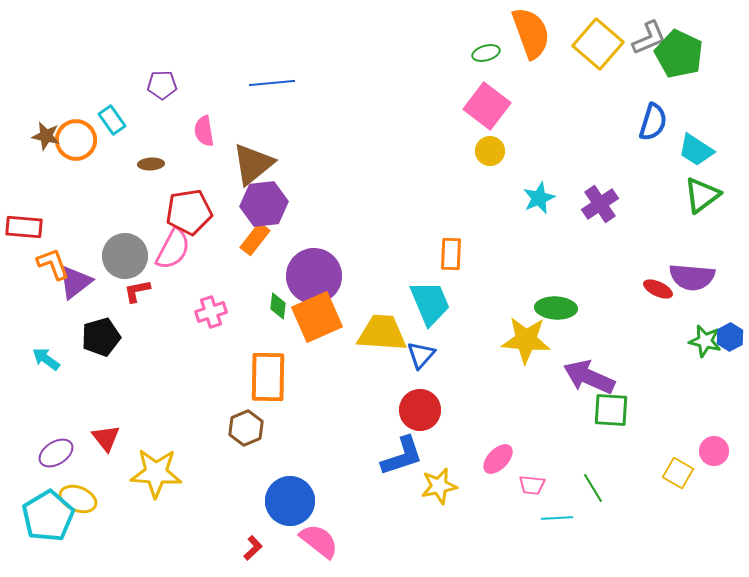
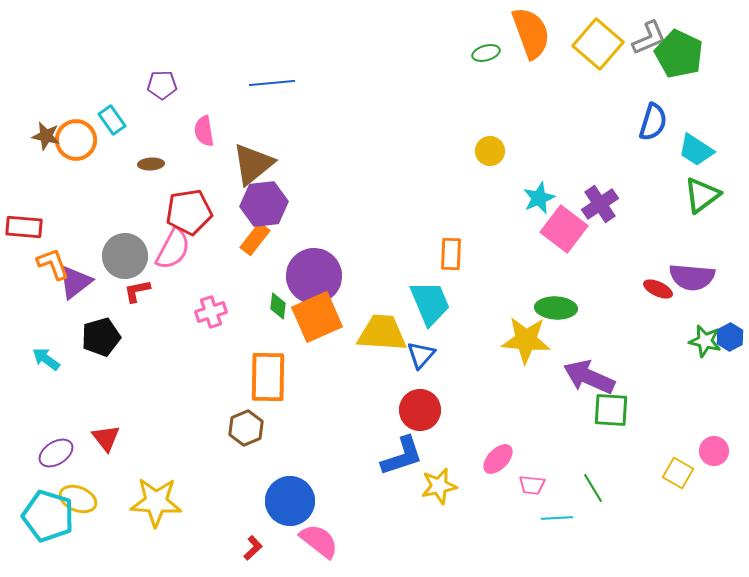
pink square at (487, 106): moved 77 px right, 123 px down
yellow star at (156, 473): moved 29 px down
cyan pentagon at (48, 516): rotated 24 degrees counterclockwise
